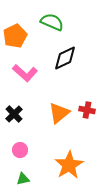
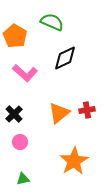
orange pentagon: rotated 15 degrees counterclockwise
red cross: rotated 21 degrees counterclockwise
pink circle: moved 8 px up
orange star: moved 5 px right, 4 px up
